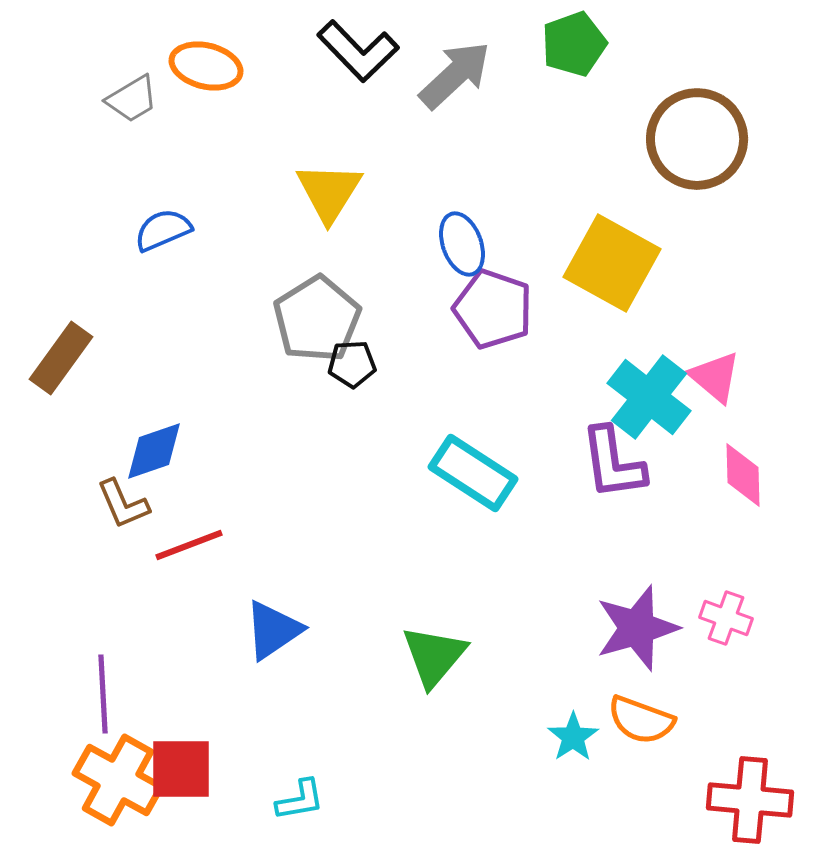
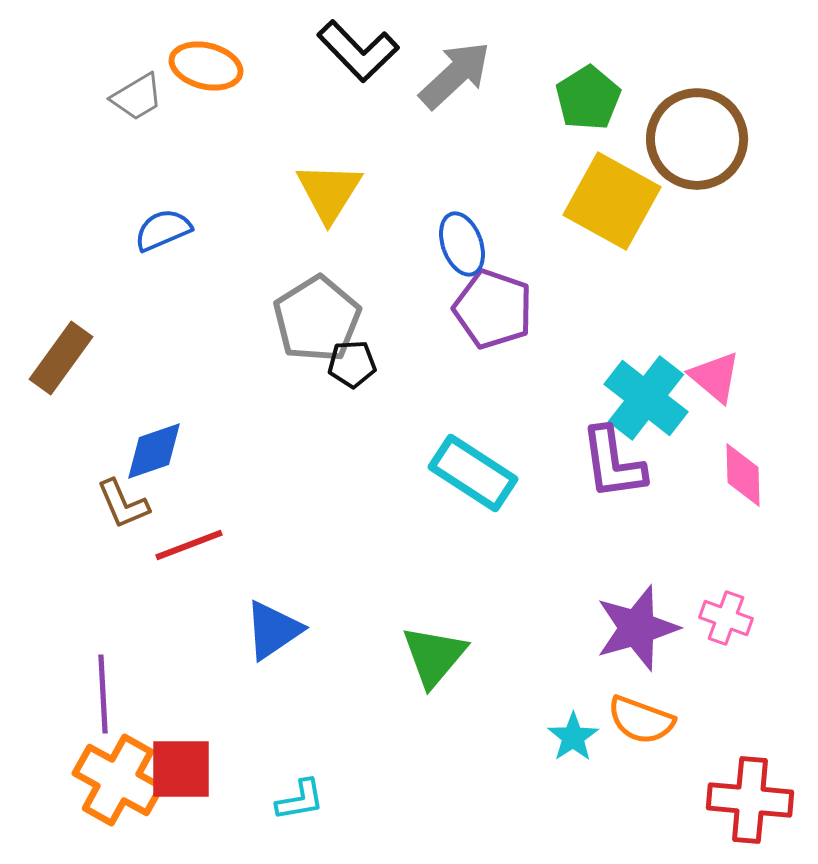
green pentagon: moved 14 px right, 54 px down; rotated 12 degrees counterclockwise
gray trapezoid: moved 5 px right, 2 px up
yellow square: moved 62 px up
cyan cross: moved 3 px left, 1 px down
